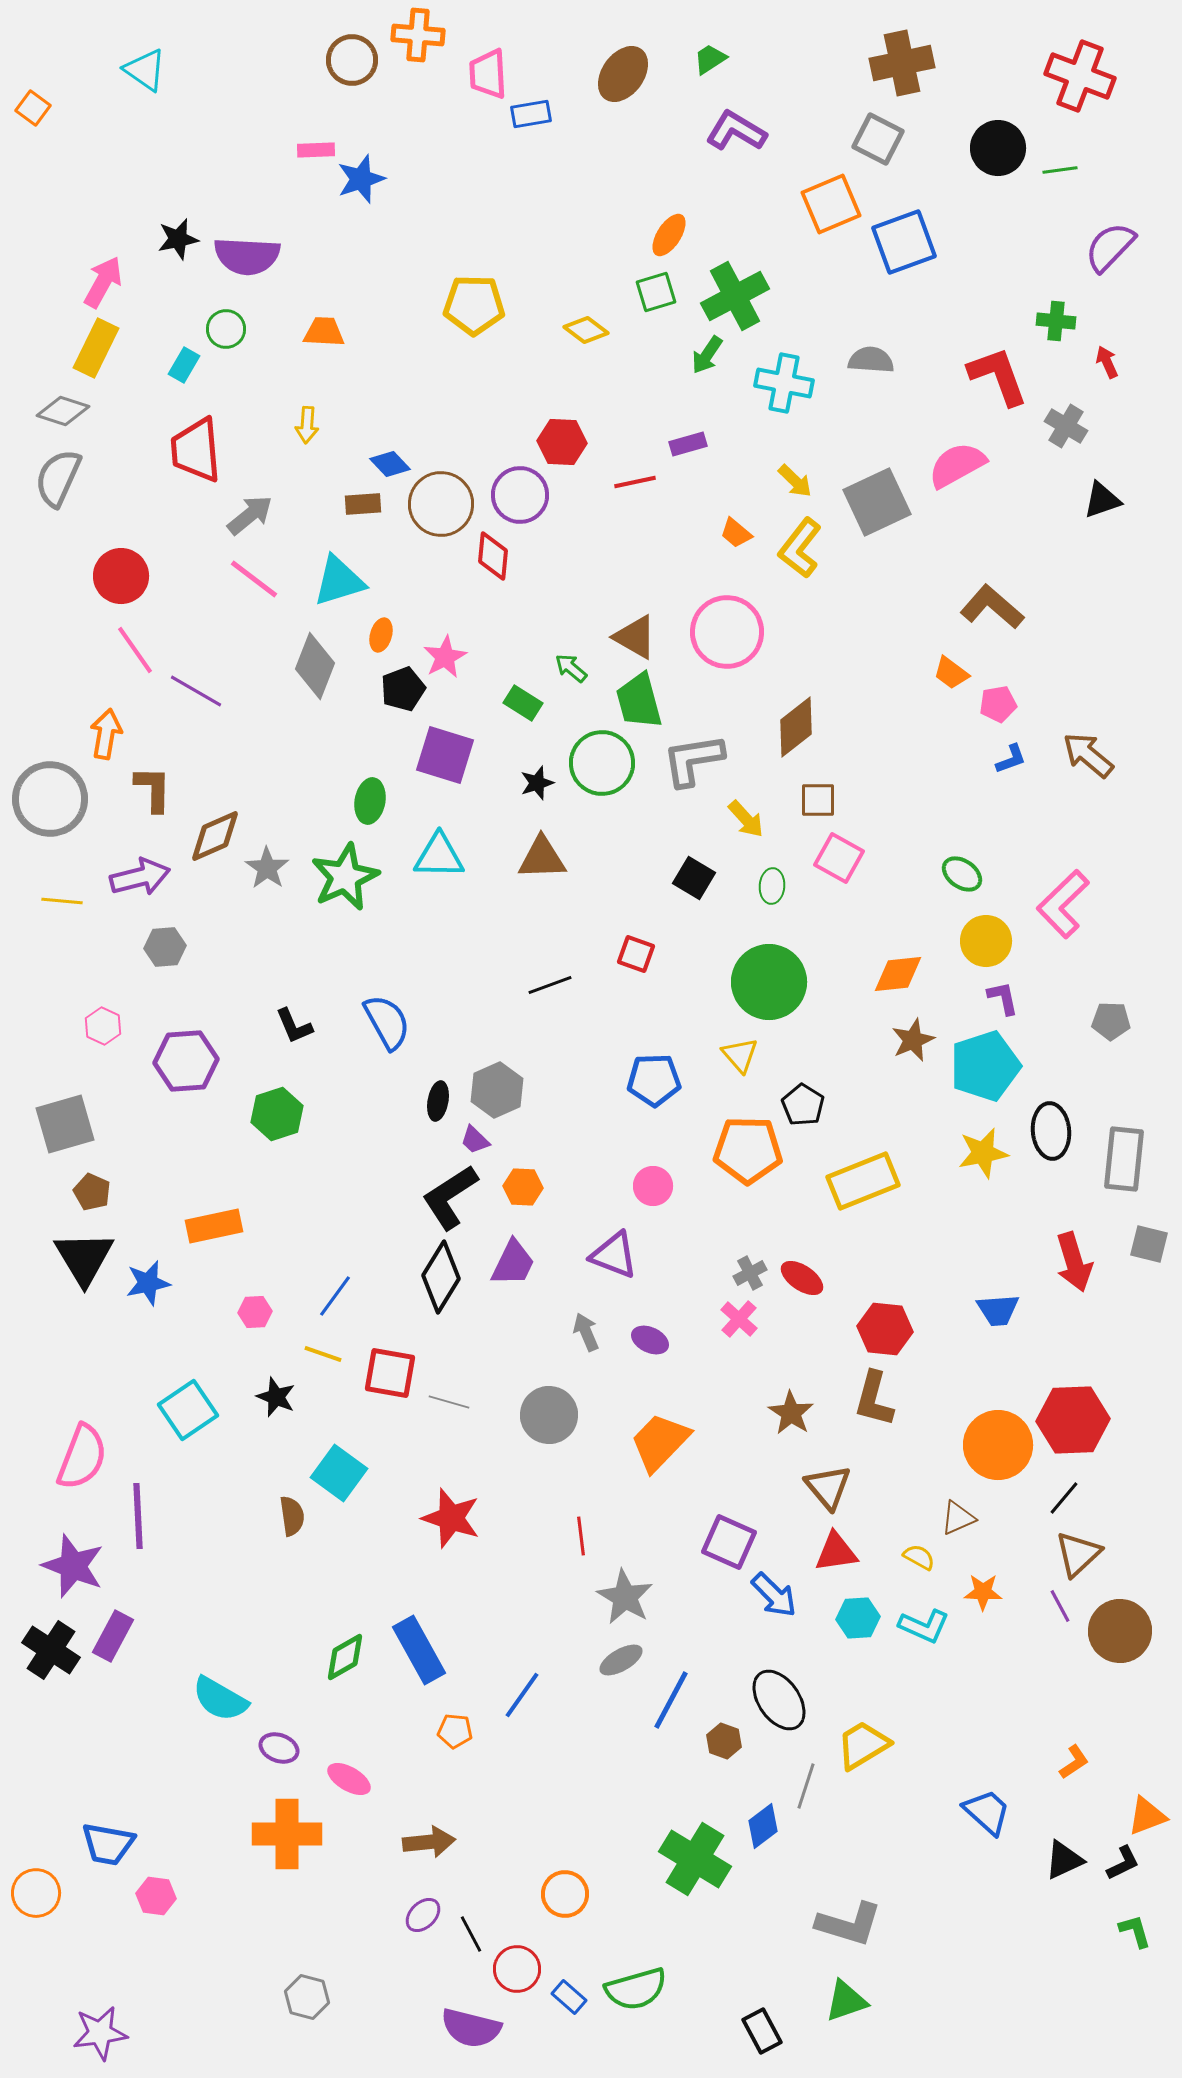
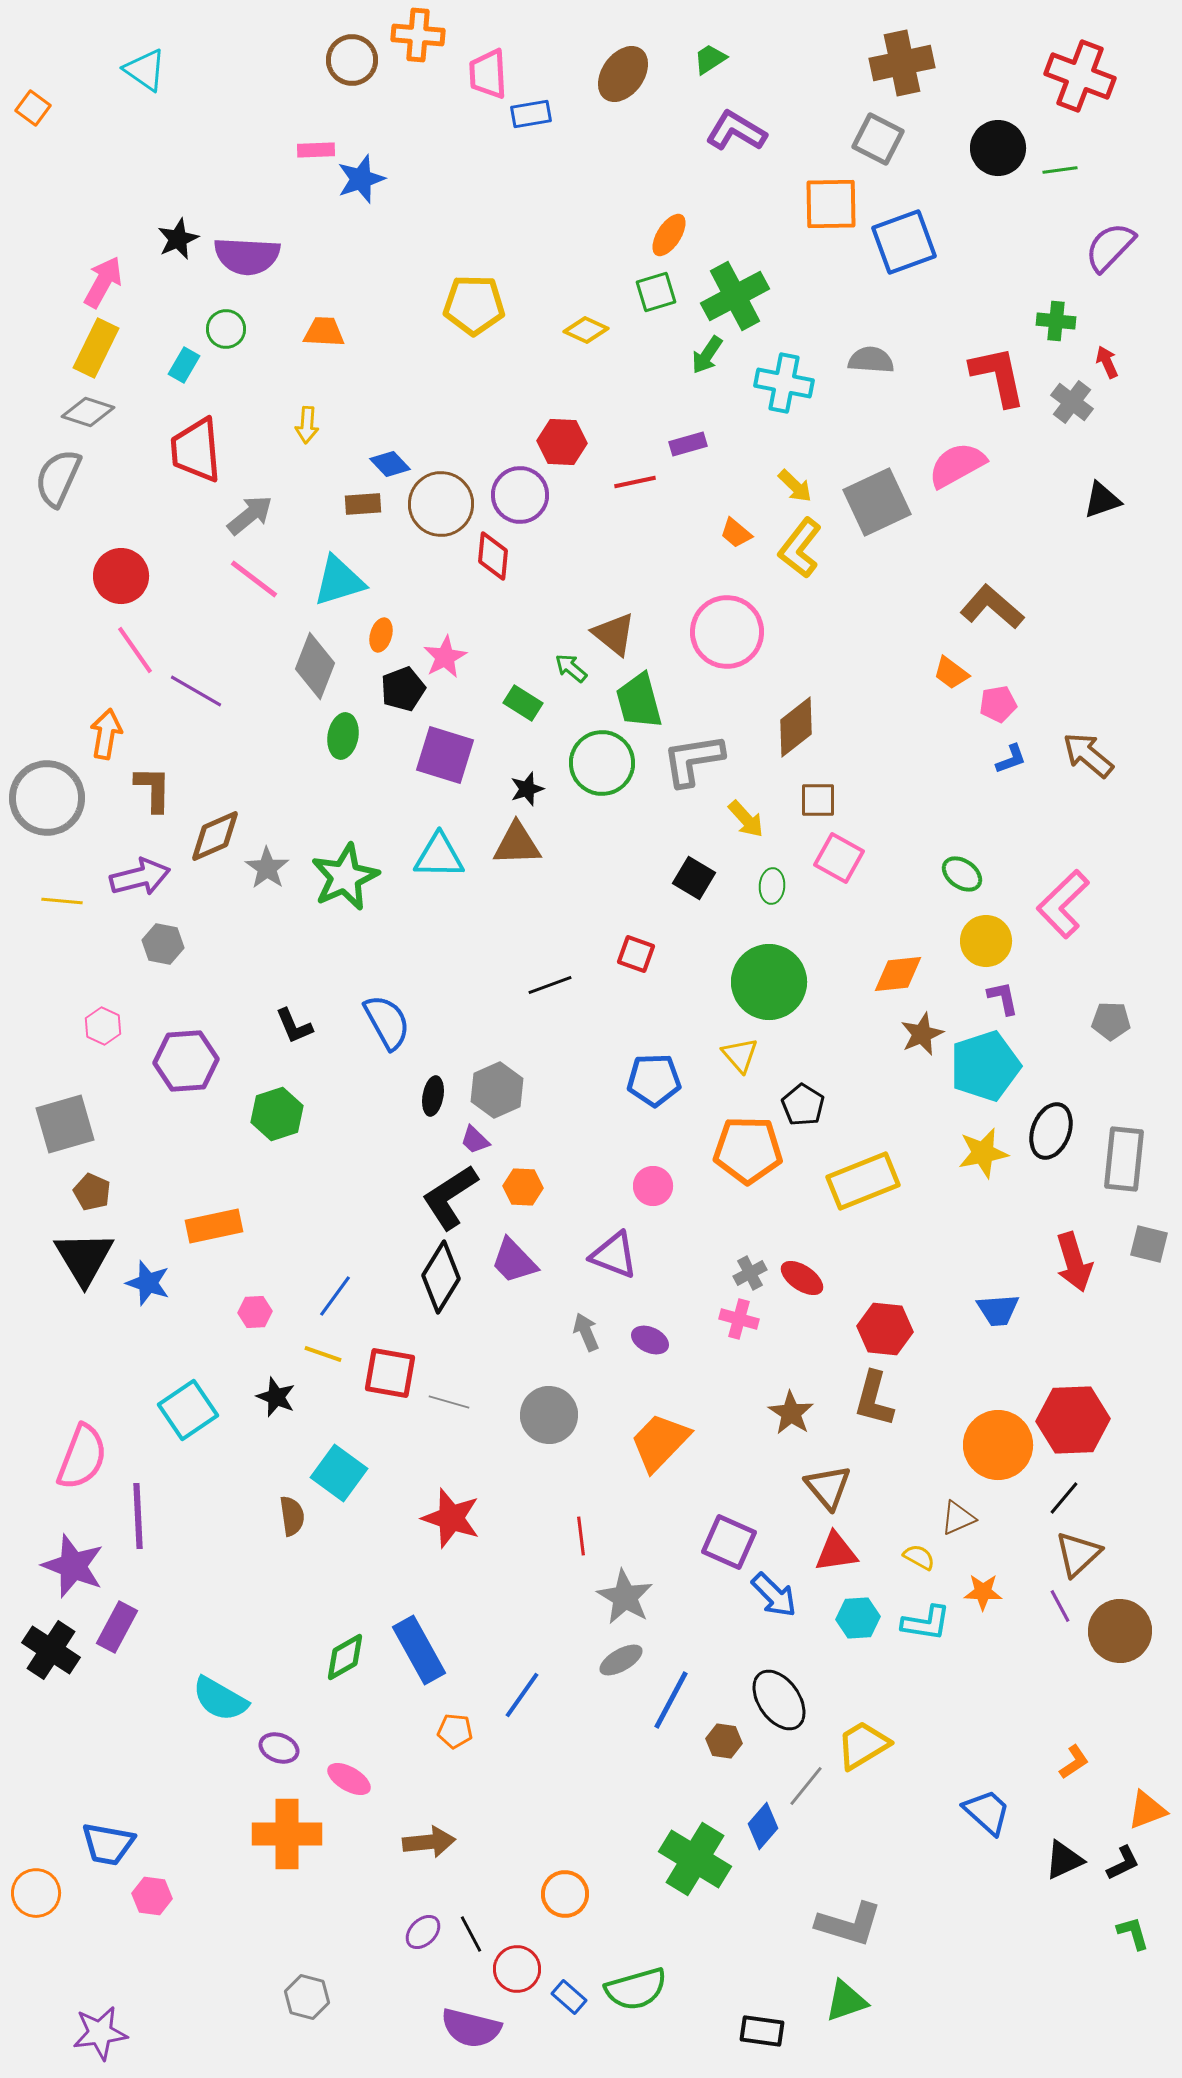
orange square at (831, 204): rotated 22 degrees clockwise
black star at (178, 239): rotated 12 degrees counterclockwise
yellow diamond at (586, 330): rotated 12 degrees counterclockwise
red L-shape at (998, 376): rotated 8 degrees clockwise
gray diamond at (63, 411): moved 25 px right, 1 px down
gray cross at (1066, 426): moved 6 px right, 24 px up; rotated 6 degrees clockwise
yellow arrow at (795, 481): moved 5 px down
brown triangle at (635, 637): moved 21 px left, 3 px up; rotated 9 degrees clockwise
black star at (537, 783): moved 10 px left, 6 px down
gray circle at (50, 799): moved 3 px left, 1 px up
green ellipse at (370, 801): moved 27 px left, 65 px up
brown triangle at (542, 858): moved 25 px left, 14 px up
gray hexagon at (165, 947): moved 2 px left, 3 px up; rotated 15 degrees clockwise
brown star at (913, 1040): moved 9 px right, 6 px up
black ellipse at (438, 1101): moved 5 px left, 5 px up
black ellipse at (1051, 1131): rotated 26 degrees clockwise
purple trapezoid at (513, 1263): moved 1 px right, 2 px up; rotated 110 degrees clockwise
blue star at (148, 1283): rotated 30 degrees clockwise
pink cross at (739, 1319): rotated 27 degrees counterclockwise
cyan L-shape at (924, 1626): moved 2 px right, 3 px up; rotated 15 degrees counterclockwise
purple rectangle at (113, 1636): moved 4 px right, 9 px up
brown hexagon at (724, 1741): rotated 12 degrees counterclockwise
gray line at (806, 1786): rotated 21 degrees clockwise
orange triangle at (1147, 1816): moved 6 px up
blue diamond at (763, 1826): rotated 12 degrees counterclockwise
pink hexagon at (156, 1896): moved 4 px left
purple ellipse at (423, 1915): moved 17 px down
green L-shape at (1135, 1931): moved 2 px left, 2 px down
black rectangle at (762, 2031): rotated 54 degrees counterclockwise
